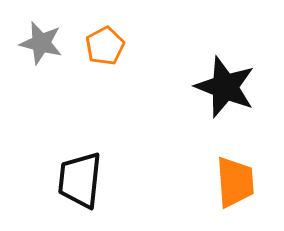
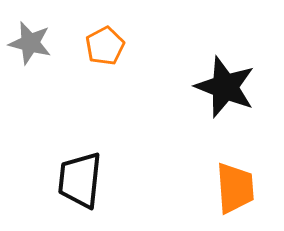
gray star: moved 11 px left
orange trapezoid: moved 6 px down
